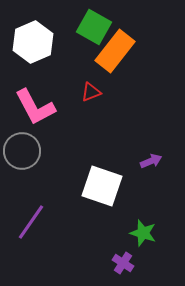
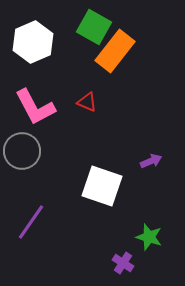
red triangle: moved 4 px left, 10 px down; rotated 45 degrees clockwise
green star: moved 6 px right, 4 px down
